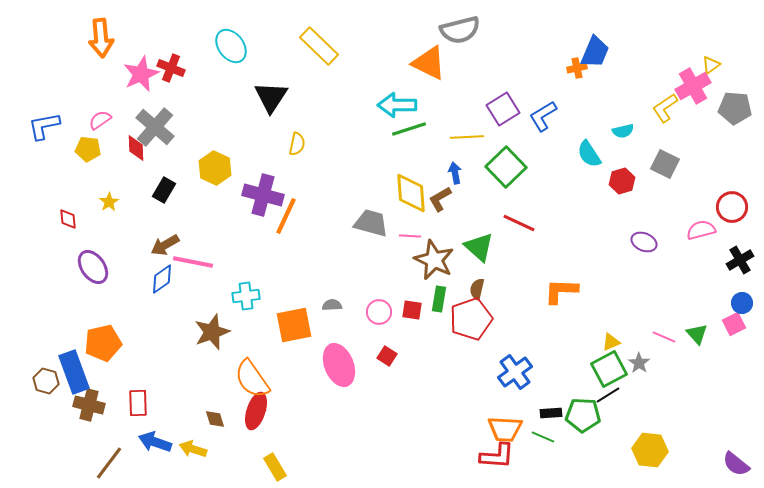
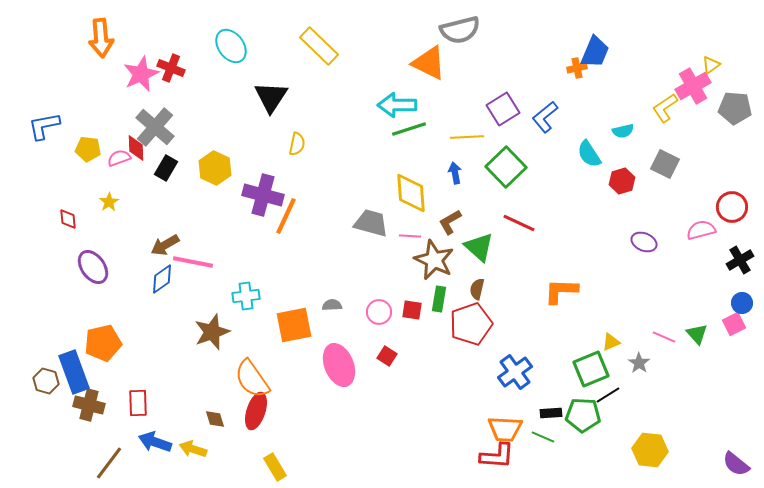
blue L-shape at (543, 116): moved 2 px right, 1 px down; rotated 8 degrees counterclockwise
pink semicircle at (100, 120): moved 19 px right, 38 px down; rotated 15 degrees clockwise
black rectangle at (164, 190): moved 2 px right, 22 px up
brown L-shape at (440, 199): moved 10 px right, 23 px down
red pentagon at (471, 319): moved 5 px down
green square at (609, 369): moved 18 px left; rotated 6 degrees clockwise
